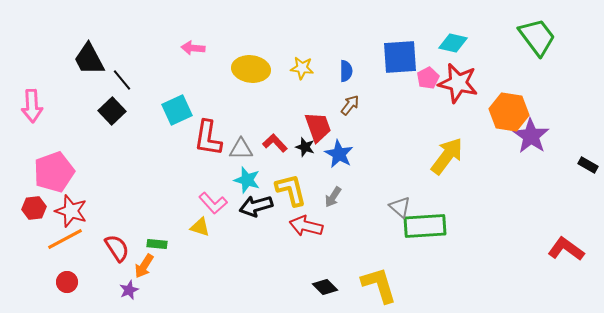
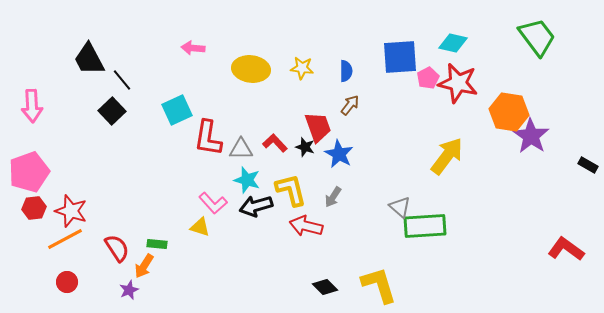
pink pentagon at (54, 172): moved 25 px left
